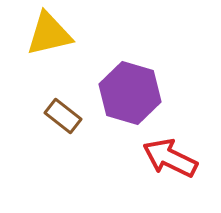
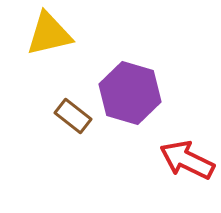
brown rectangle: moved 10 px right
red arrow: moved 17 px right, 2 px down
